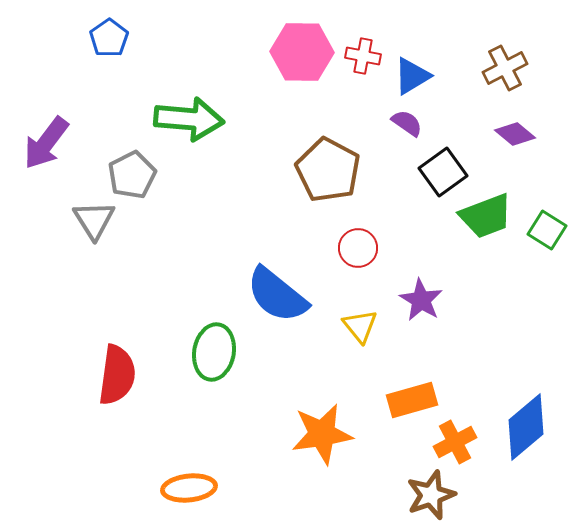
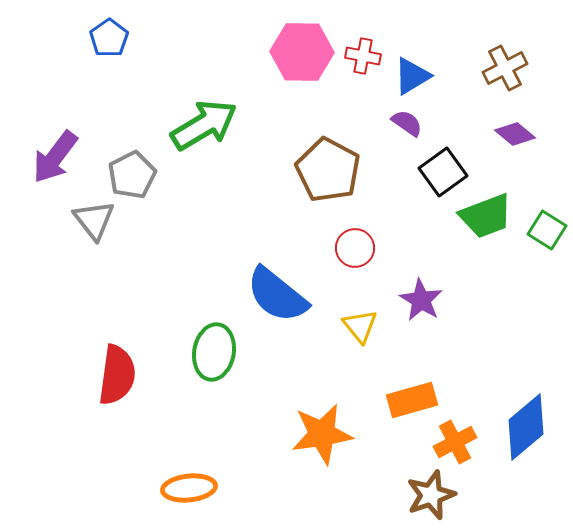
green arrow: moved 15 px right, 6 px down; rotated 36 degrees counterclockwise
purple arrow: moved 9 px right, 14 px down
gray triangle: rotated 6 degrees counterclockwise
red circle: moved 3 px left
